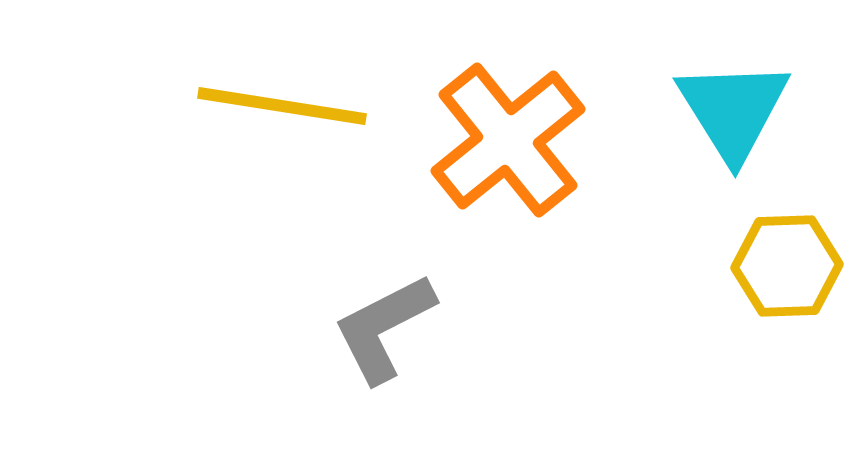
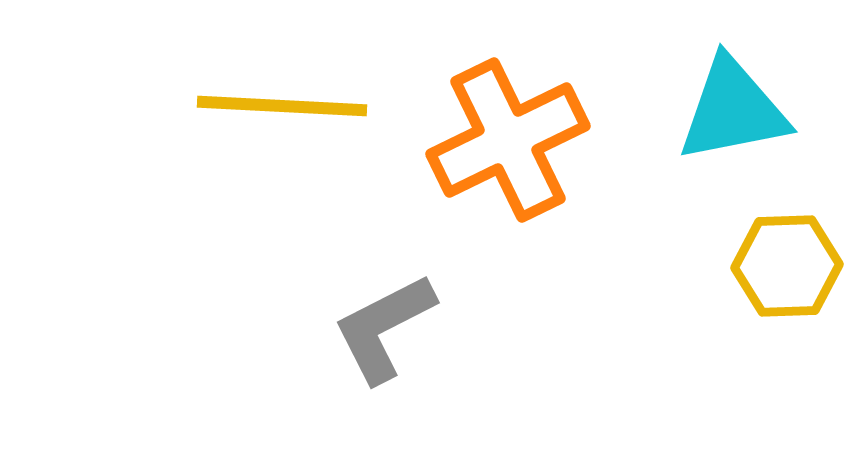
yellow line: rotated 6 degrees counterclockwise
cyan triangle: rotated 51 degrees clockwise
orange cross: rotated 13 degrees clockwise
